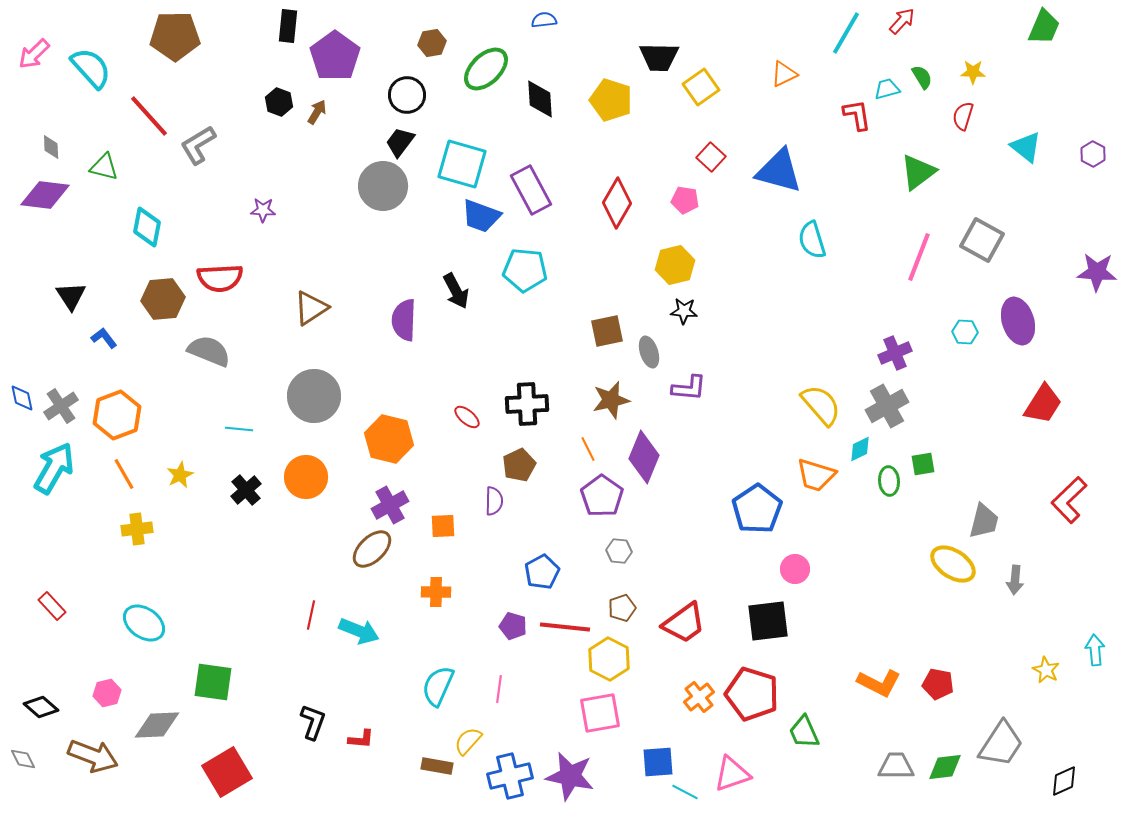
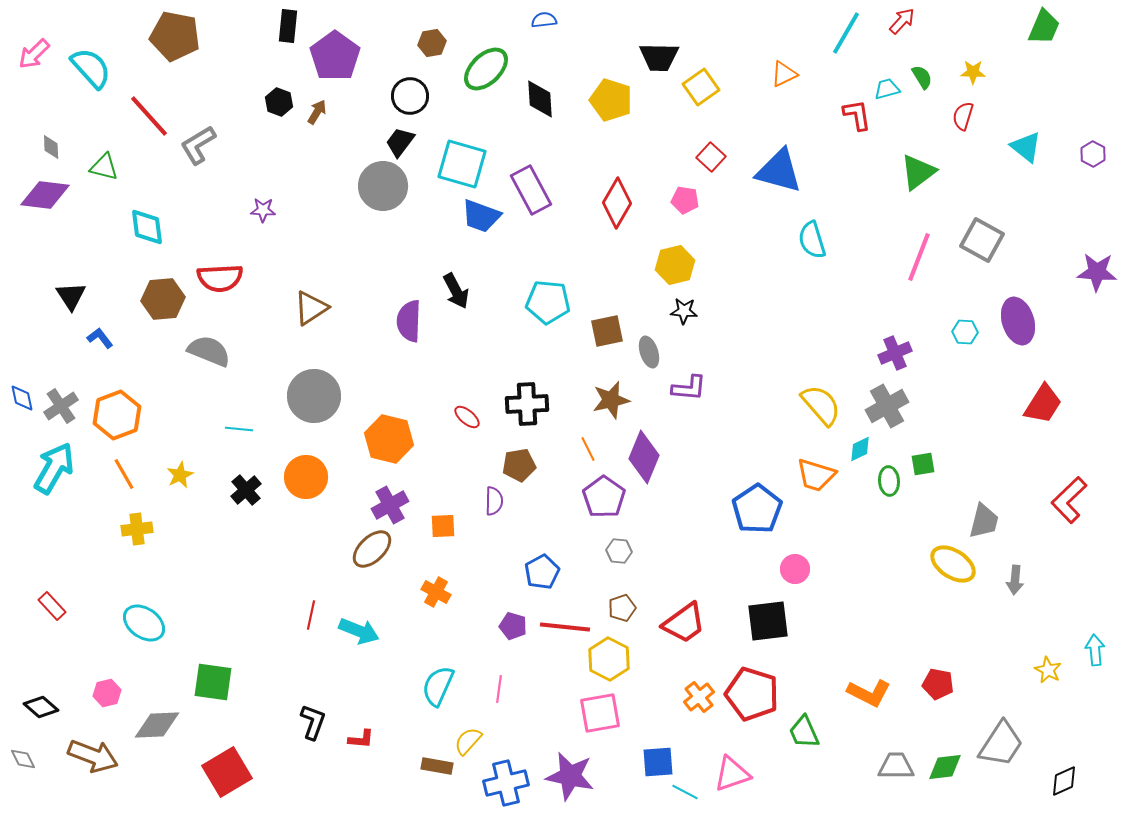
brown pentagon at (175, 36): rotated 12 degrees clockwise
black circle at (407, 95): moved 3 px right, 1 px down
cyan diamond at (147, 227): rotated 18 degrees counterclockwise
cyan pentagon at (525, 270): moved 23 px right, 32 px down
purple semicircle at (404, 320): moved 5 px right, 1 px down
blue L-shape at (104, 338): moved 4 px left
brown pentagon at (519, 465): rotated 16 degrees clockwise
purple pentagon at (602, 496): moved 2 px right, 1 px down
orange cross at (436, 592): rotated 28 degrees clockwise
yellow star at (1046, 670): moved 2 px right
orange L-shape at (879, 683): moved 10 px left, 10 px down
blue cross at (510, 776): moved 4 px left, 7 px down
